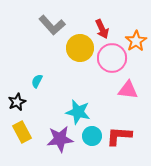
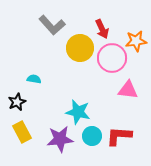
orange star: rotated 25 degrees clockwise
cyan semicircle: moved 3 px left, 2 px up; rotated 72 degrees clockwise
